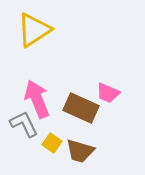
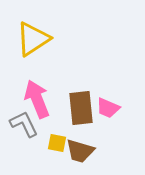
yellow triangle: moved 1 px left, 9 px down
pink trapezoid: moved 15 px down
brown rectangle: rotated 60 degrees clockwise
yellow square: moved 5 px right; rotated 24 degrees counterclockwise
